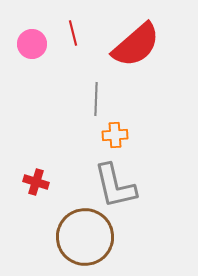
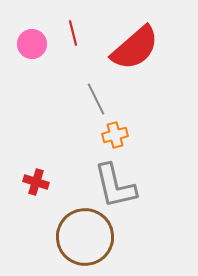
red semicircle: moved 1 px left, 3 px down
gray line: rotated 28 degrees counterclockwise
orange cross: rotated 10 degrees counterclockwise
